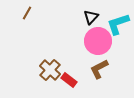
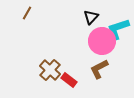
cyan L-shape: moved 5 px down
pink circle: moved 4 px right
